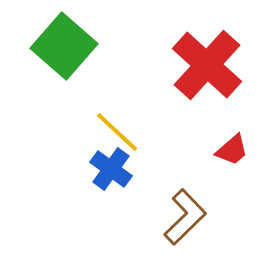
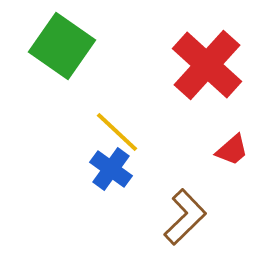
green square: moved 2 px left; rotated 6 degrees counterclockwise
